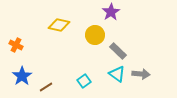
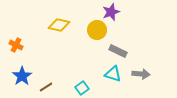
purple star: rotated 12 degrees clockwise
yellow circle: moved 2 px right, 5 px up
gray rectangle: rotated 18 degrees counterclockwise
cyan triangle: moved 4 px left; rotated 18 degrees counterclockwise
cyan square: moved 2 px left, 7 px down
